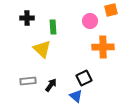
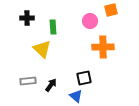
black square: rotated 14 degrees clockwise
